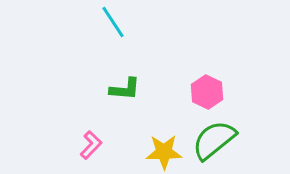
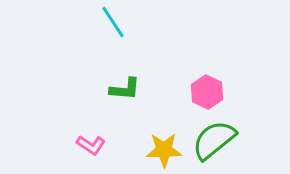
pink L-shape: rotated 80 degrees clockwise
yellow star: moved 2 px up
